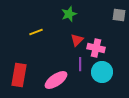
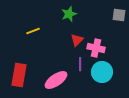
yellow line: moved 3 px left, 1 px up
